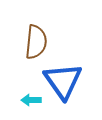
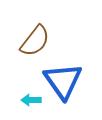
brown semicircle: moved 1 px left, 1 px up; rotated 32 degrees clockwise
